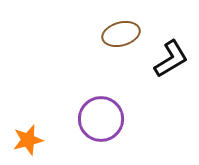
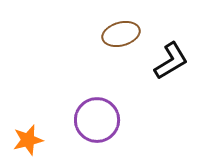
black L-shape: moved 2 px down
purple circle: moved 4 px left, 1 px down
